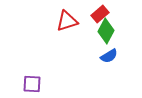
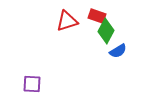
red rectangle: moved 3 px left, 2 px down; rotated 60 degrees clockwise
blue semicircle: moved 9 px right, 5 px up
